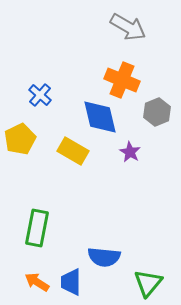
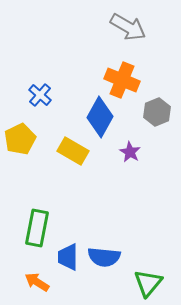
blue diamond: rotated 42 degrees clockwise
blue trapezoid: moved 3 px left, 25 px up
